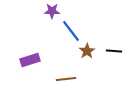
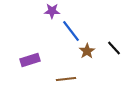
black line: moved 3 px up; rotated 42 degrees clockwise
